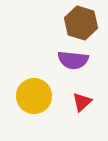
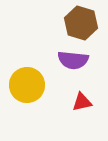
yellow circle: moved 7 px left, 11 px up
red triangle: rotated 30 degrees clockwise
